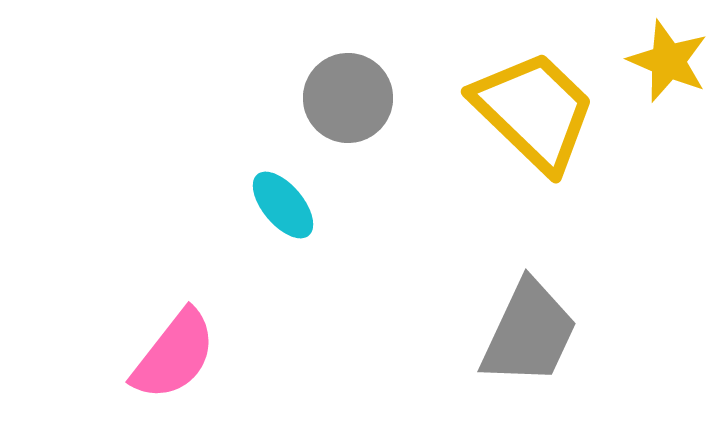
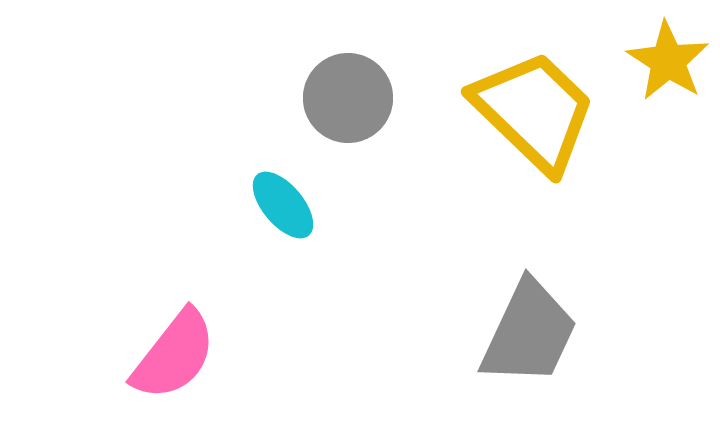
yellow star: rotated 10 degrees clockwise
